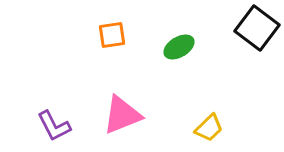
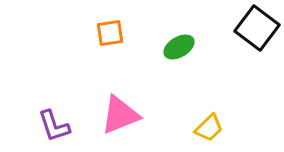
orange square: moved 2 px left, 2 px up
pink triangle: moved 2 px left
purple L-shape: rotated 9 degrees clockwise
